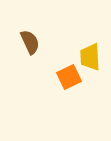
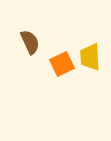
orange square: moved 7 px left, 13 px up
